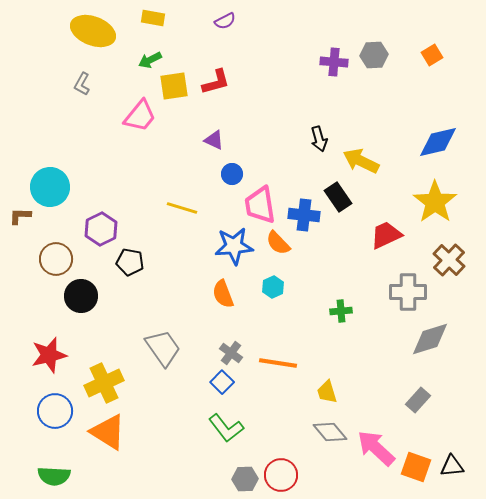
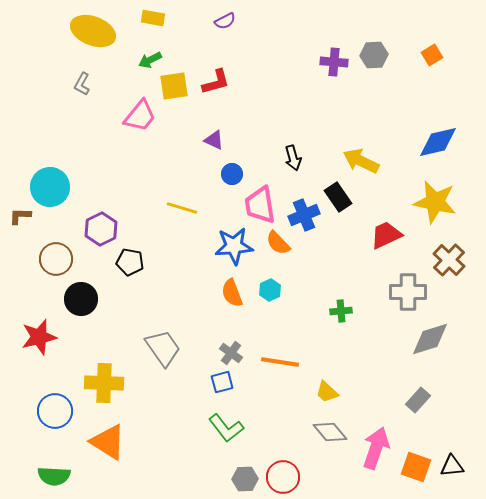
black arrow at (319, 139): moved 26 px left, 19 px down
yellow star at (435, 202): rotated 24 degrees counterclockwise
blue cross at (304, 215): rotated 28 degrees counterclockwise
cyan hexagon at (273, 287): moved 3 px left, 3 px down
orange semicircle at (223, 294): moved 9 px right, 1 px up
black circle at (81, 296): moved 3 px down
red star at (49, 355): moved 10 px left, 18 px up
orange line at (278, 363): moved 2 px right, 1 px up
blue square at (222, 382): rotated 30 degrees clockwise
yellow cross at (104, 383): rotated 27 degrees clockwise
yellow trapezoid at (327, 392): rotated 30 degrees counterclockwise
orange triangle at (108, 432): moved 10 px down
pink arrow at (376, 448): rotated 66 degrees clockwise
red circle at (281, 475): moved 2 px right, 2 px down
